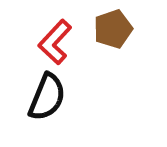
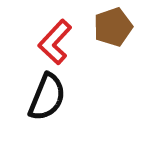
brown pentagon: moved 2 px up
